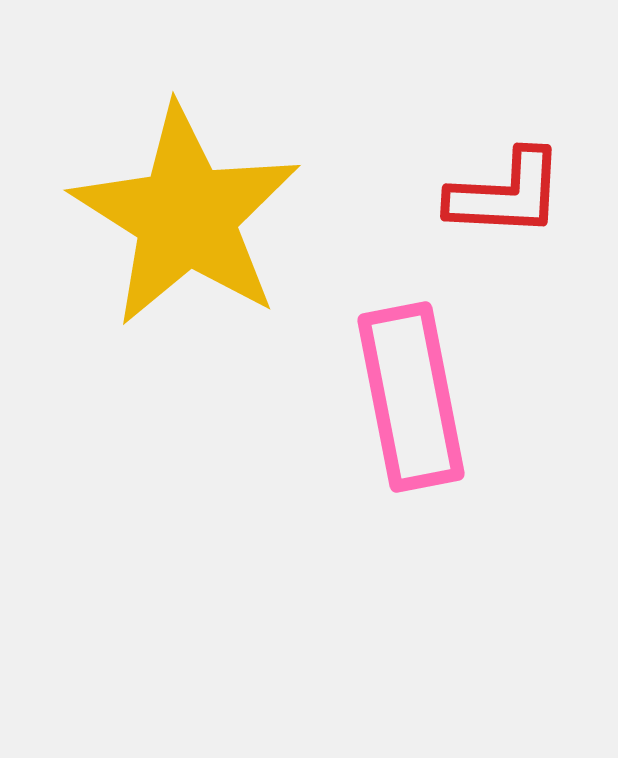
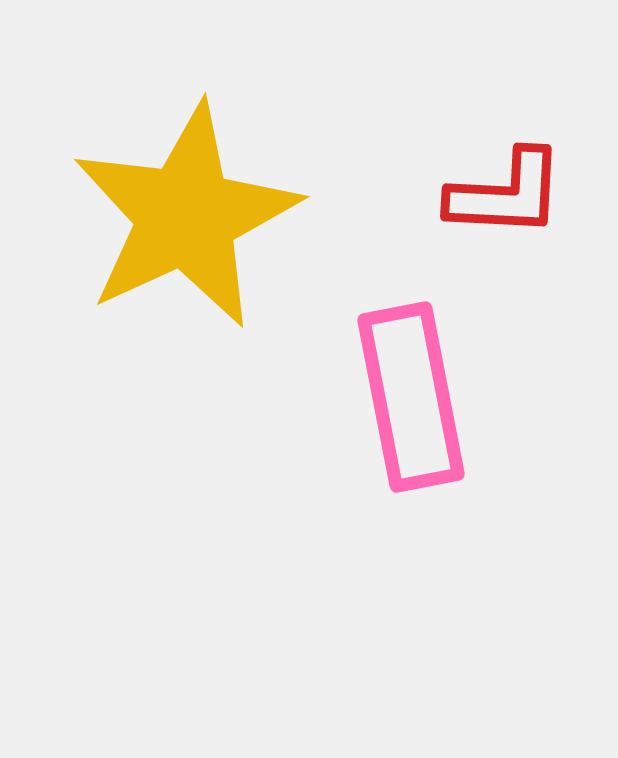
yellow star: rotated 15 degrees clockwise
